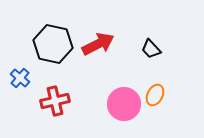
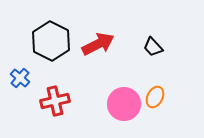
black hexagon: moved 2 px left, 3 px up; rotated 15 degrees clockwise
black trapezoid: moved 2 px right, 2 px up
orange ellipse: moved 2 px down
